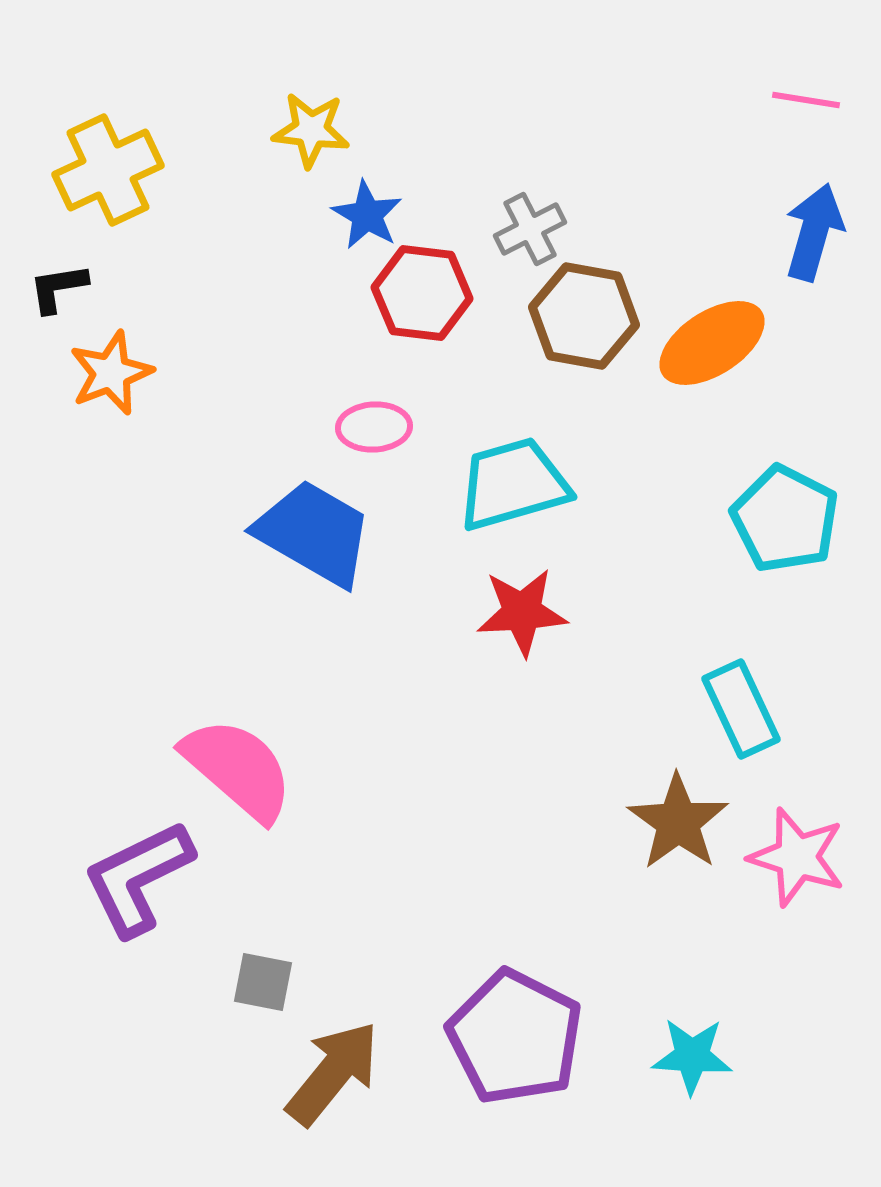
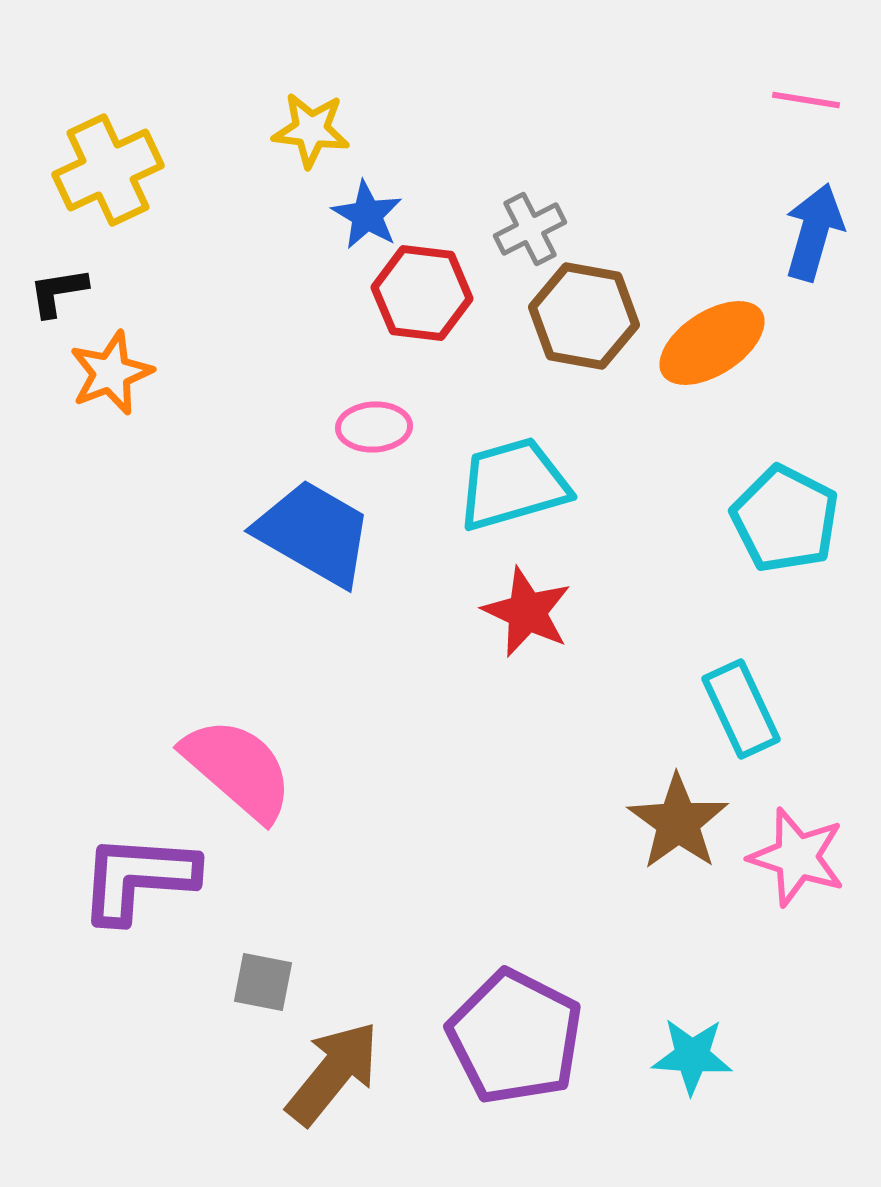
black L-shape: moved 4 px down
red star: moved 5 px right; rotated 28 degrees clockwise
purple L-shape: rotated 30 degrees clockwise
